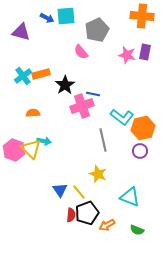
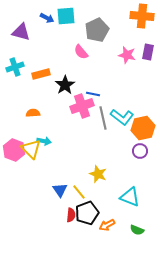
purple rectangle: moved 3 px right
cyan cross: moved 8 px left, 9 px up; rotated 18 degrees clockwise
gray line: moved 22 px up
